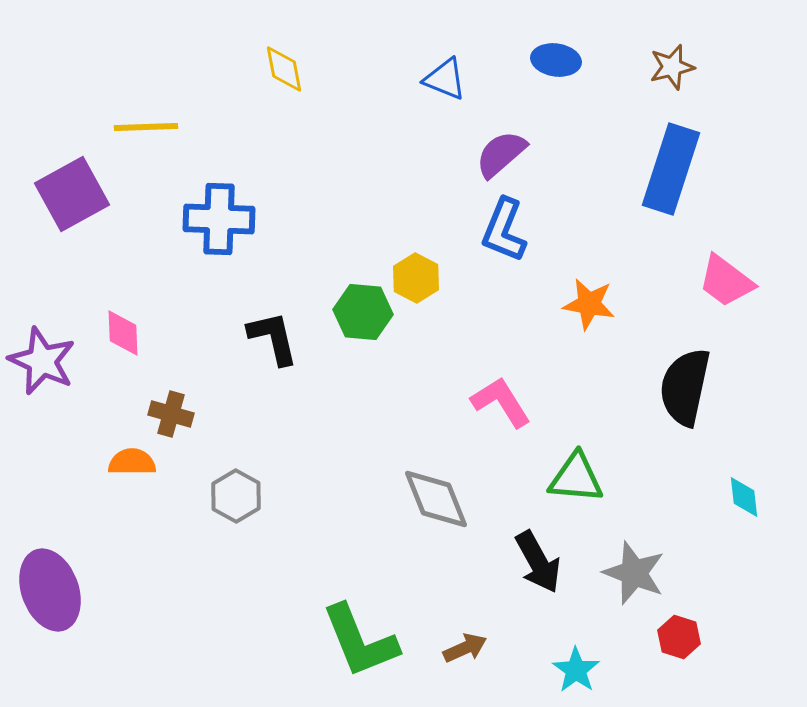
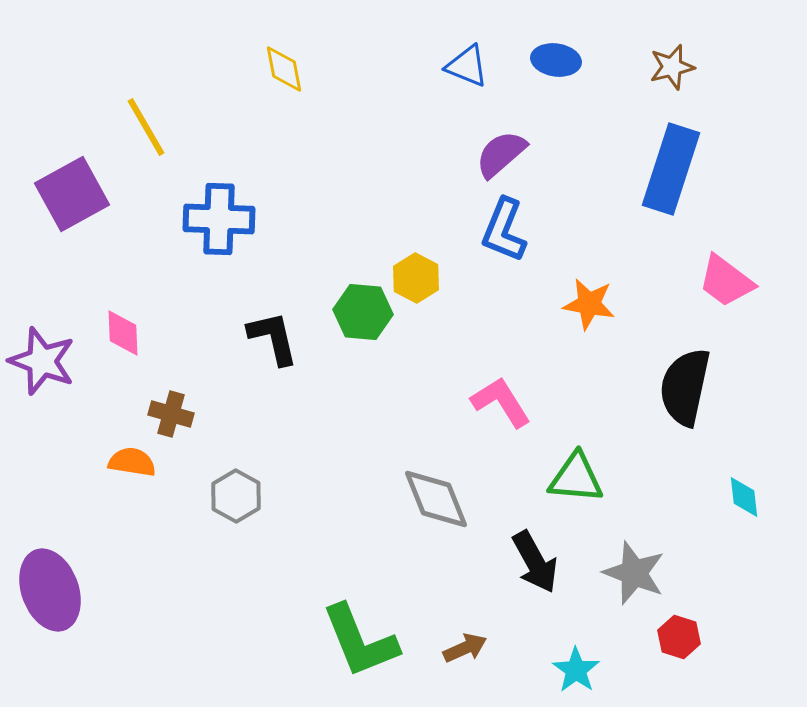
blue triangle: moved 22 px right, 13 px up
yellow line: rotated 62 degrees clockwise
purple star: rotated 4 degrees counterclockwise
orange semicircle: rotated 9 degrees clockwise
black arrow: moved 3 px left
